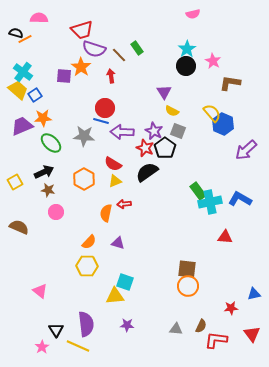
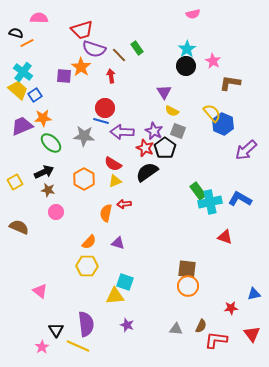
orange line at (25, 39): moved 2 px right, 4 px down
red triangle at (225, 237): rotated 14 degrees clockwise
purple star at (127, 325): rotated 16 degrees clockwise
